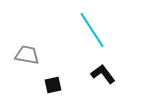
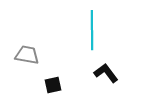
cyan line: rotated 33 degrees clockwise
black L-shape: moved 3 px right, 1 px up
